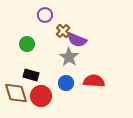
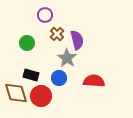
brown cross: moved 6 px left, 3 px down
purple semicircle: rotated 126 degrees counterclockwise
green circle: moved 1 px up
gray star: moved 2 px left, 1 px down
blue circle: moved 7 px left, 5 px up
